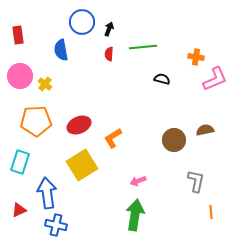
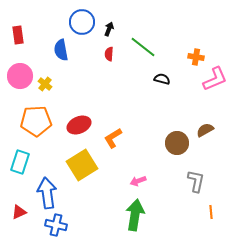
green line: rotated 44 degrees clockwise
brown semicircle: rotated 18 degrees counterclockwise
brown circle: moved 3 px right, 3 px down
red triangle: moved 2 px down
